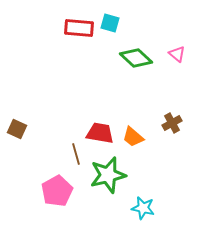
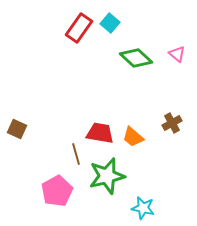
cyan square: rotated 24 degrees clockwise
red rectangle: rotated 60 degrees counterclockwise
green star: moved 1 px left, 1 px down
